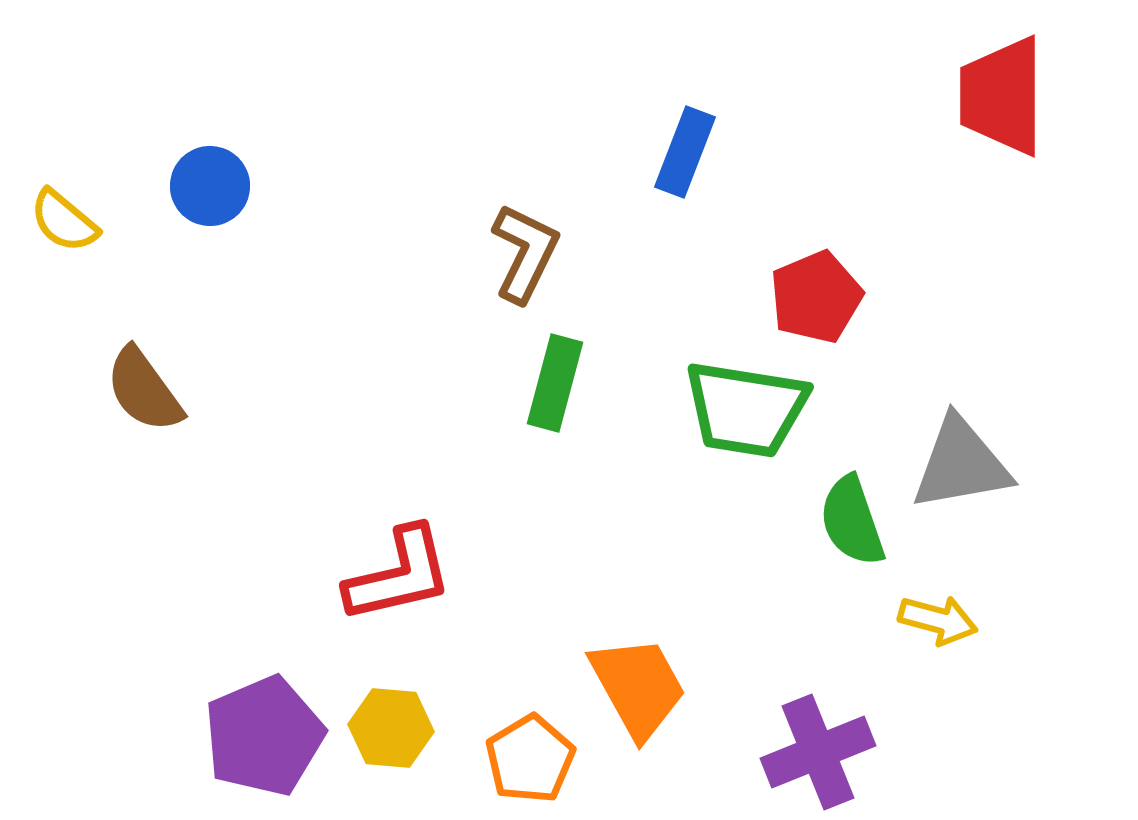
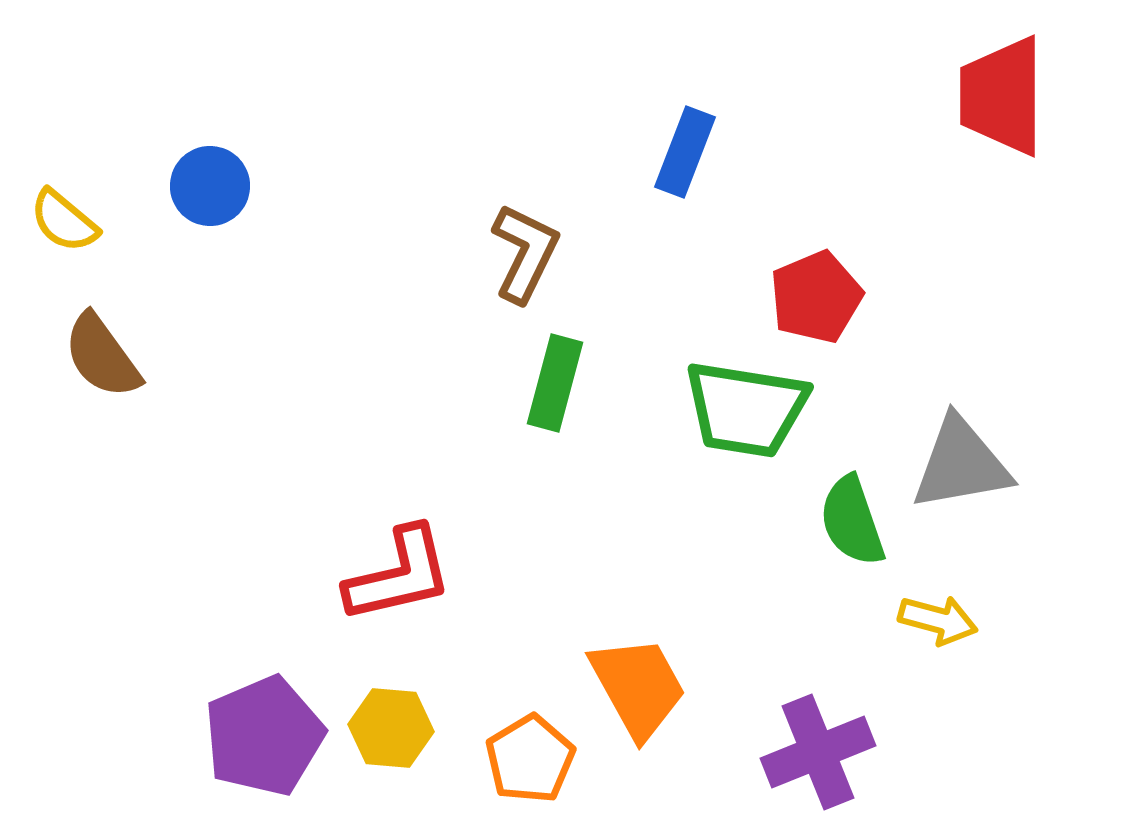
brown semicircle: moved 42 px left, 34 px up
